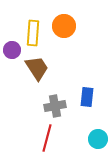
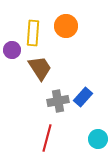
orange circle: moved 2 px right
brown trapezoid: moved 3 px right
blue rectangle: moved 4 px left; rotated 36 degrees clockwise
gray cross: moved 3 px right, 5 px up
